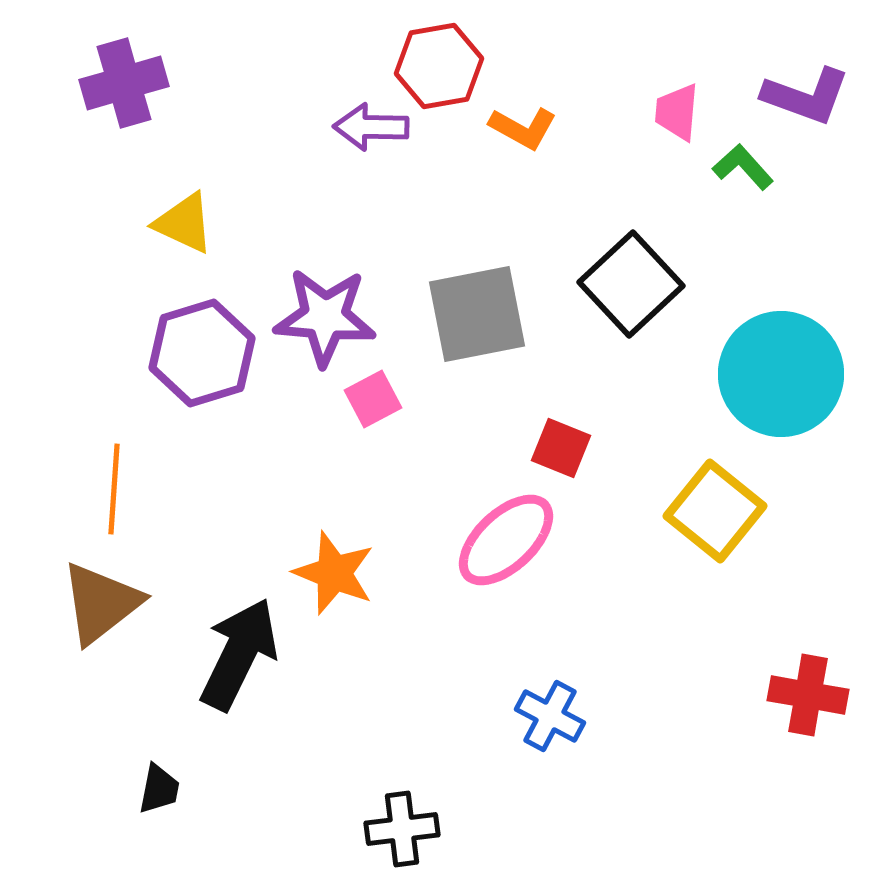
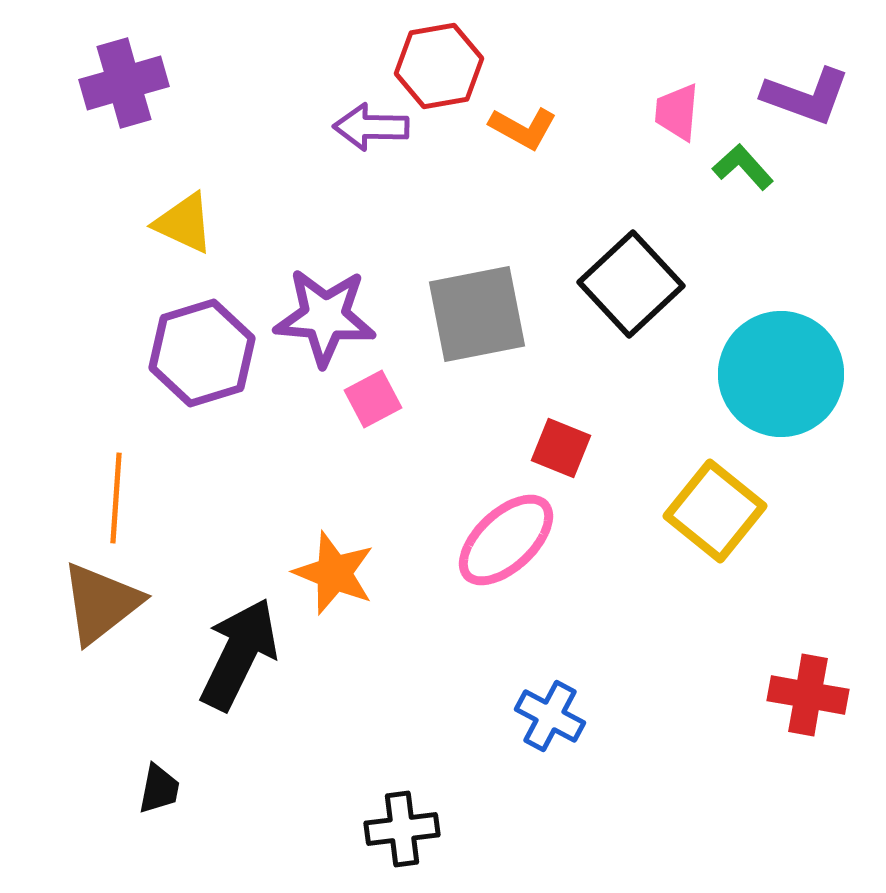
orange line: moved 2 px right, 9 px down
